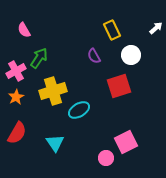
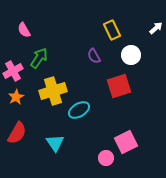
pink cross: moved 3 px left
